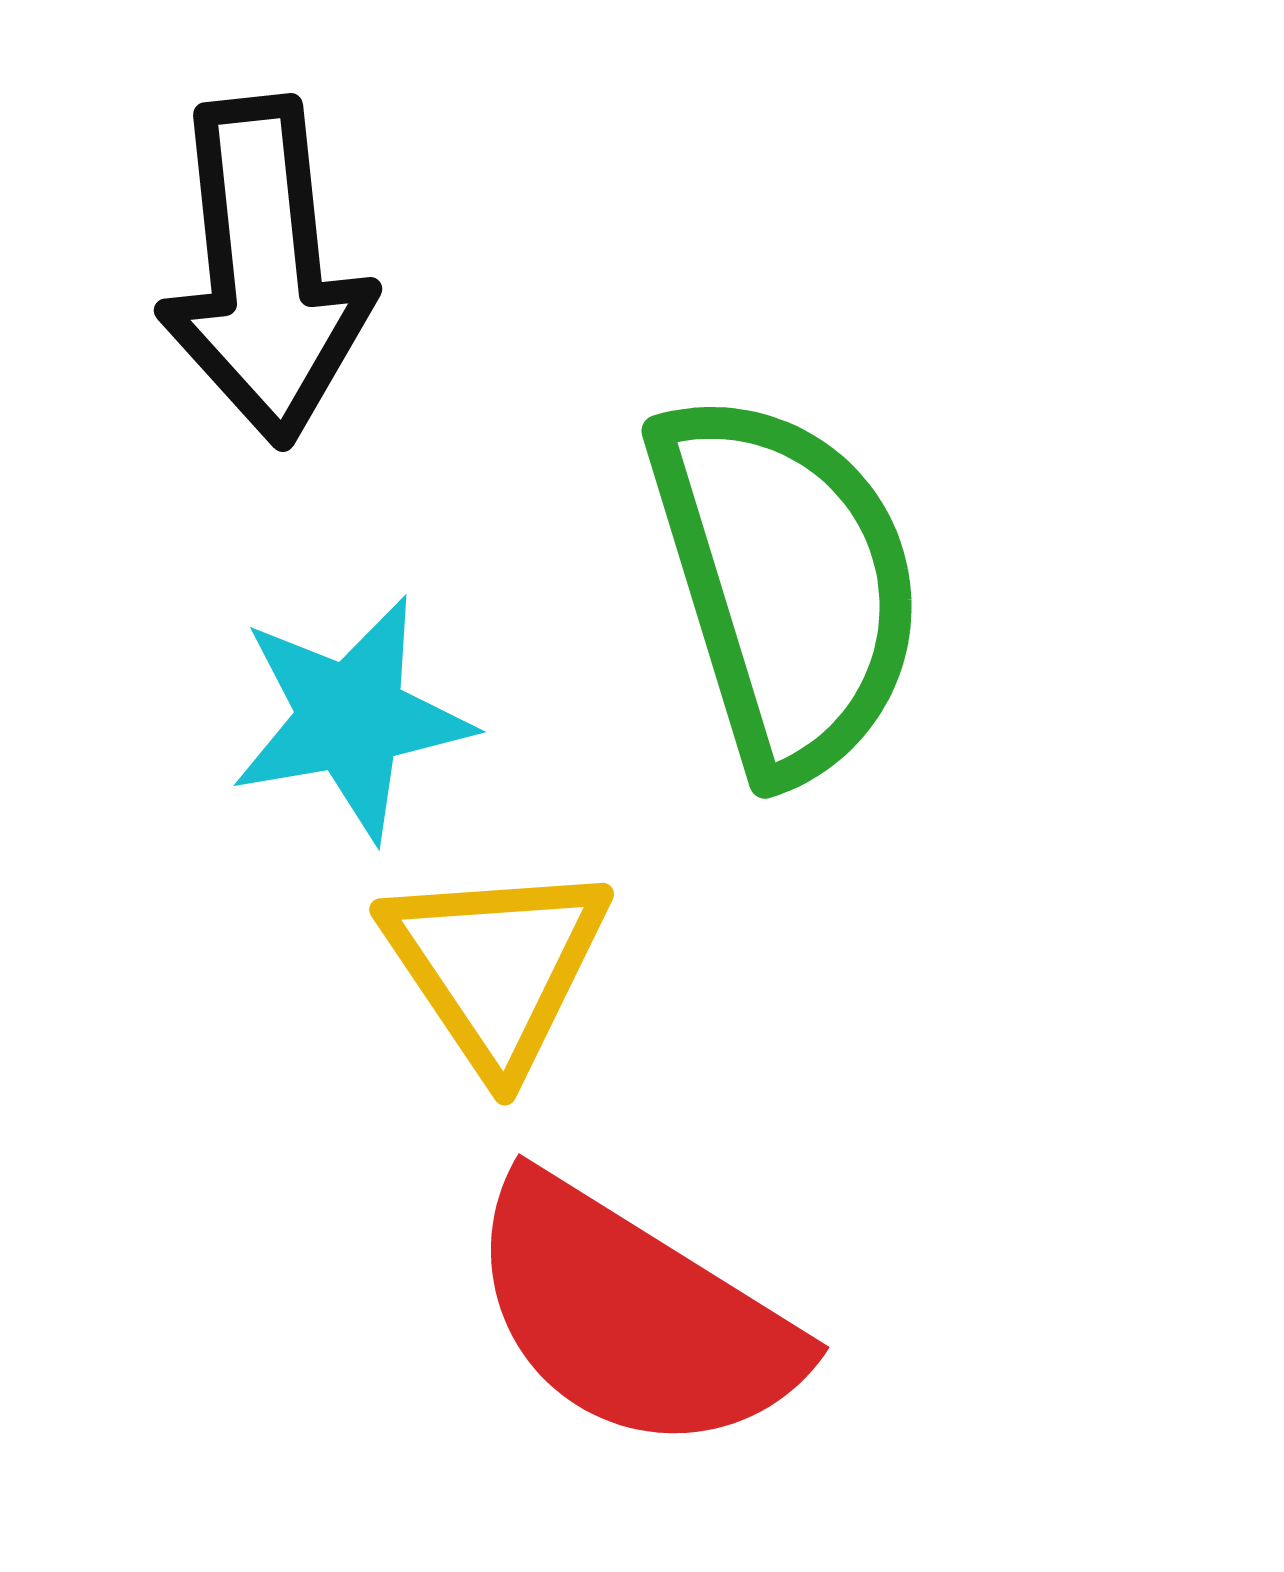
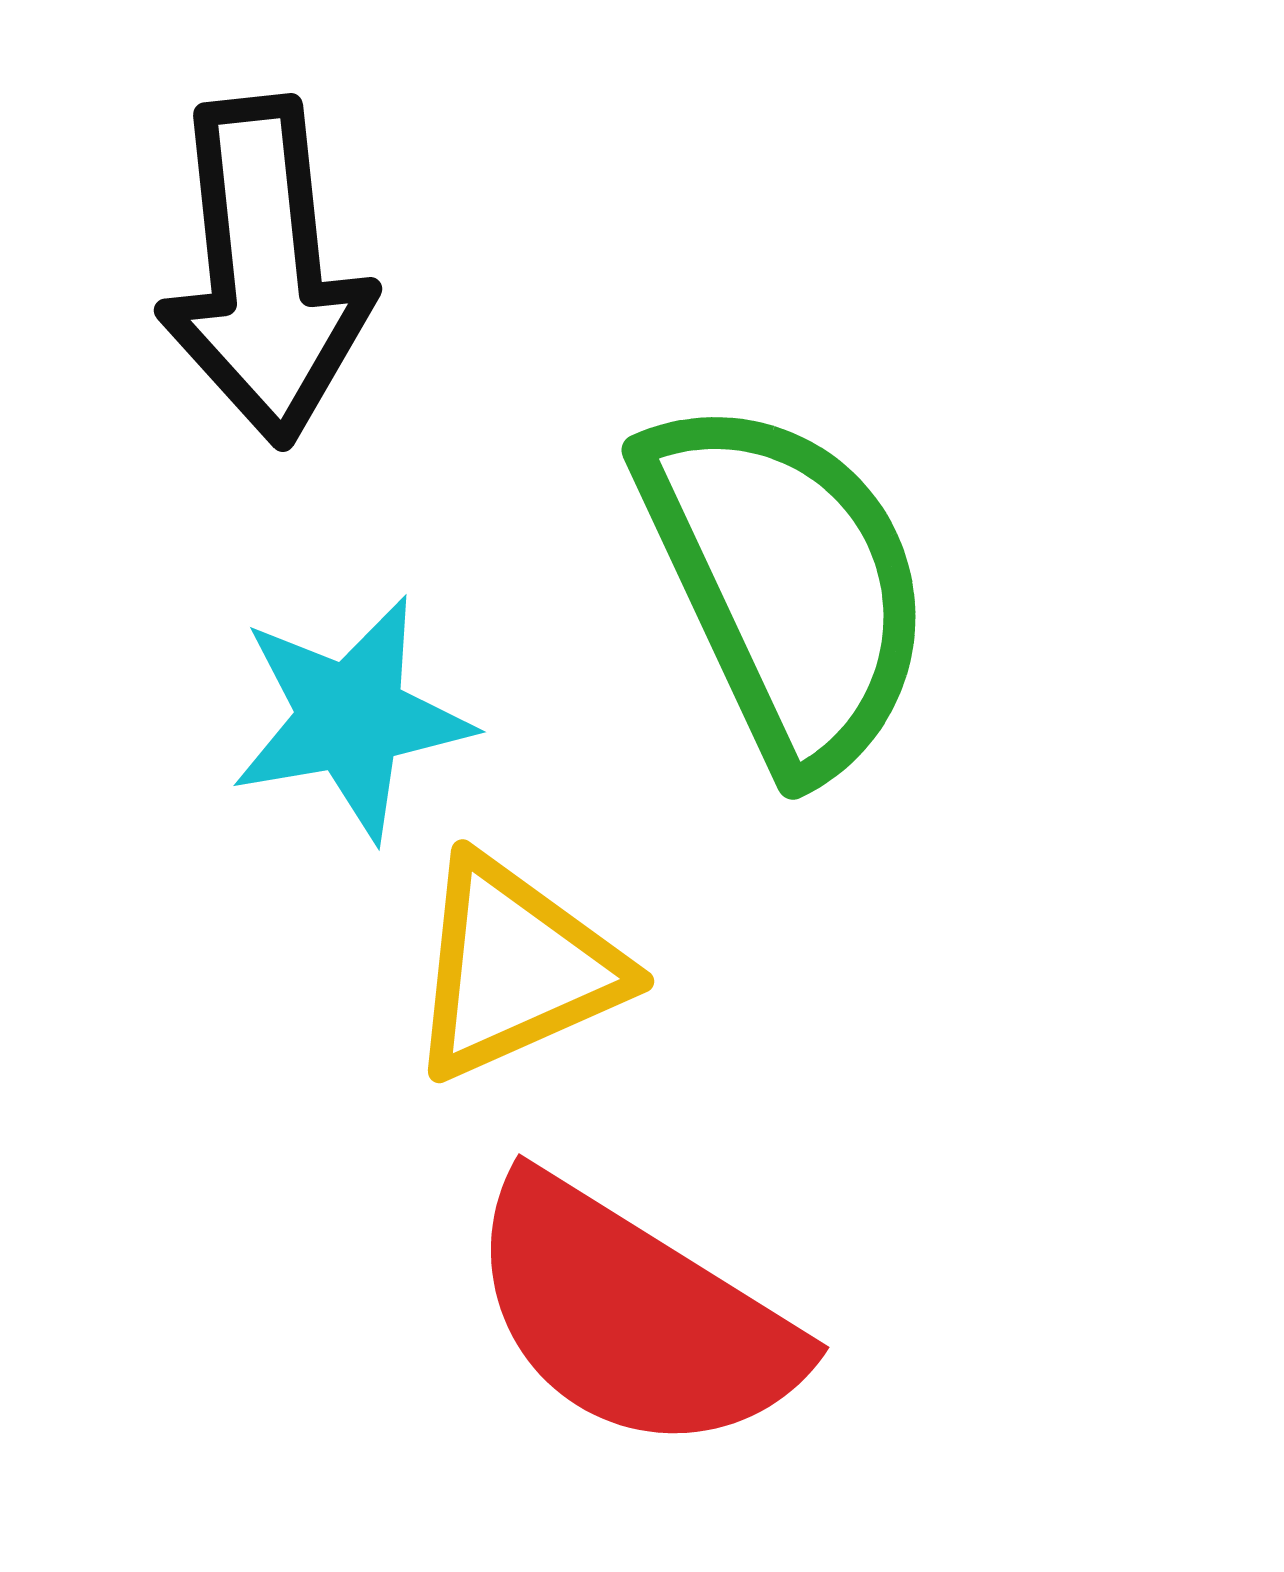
green semicircle: rotated 8 degrees counterclockwise
yellow triangle: moved 19 px right, 2 px down; rotated 40 degrees clockwise
